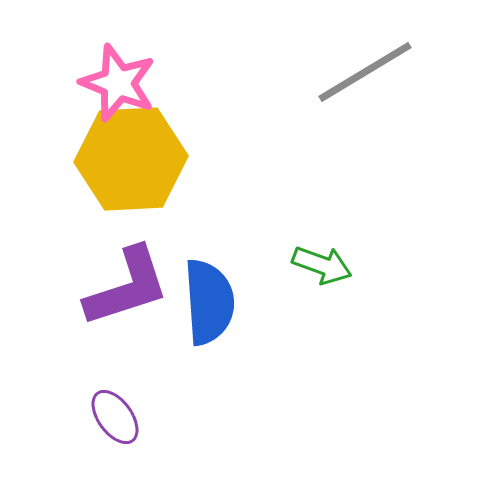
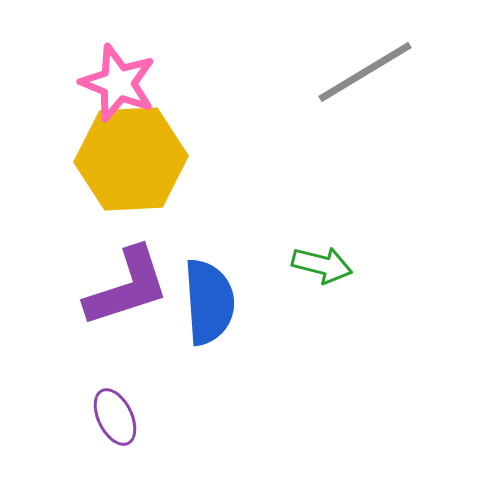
green arrow: rotated 6 degrees counterclockwise
purple ellipse: rotated 10 degrees clockwise
